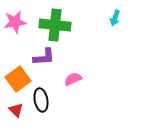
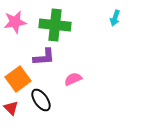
black ellipse: rotated 25 degrees counterclockwise
red triangle: moved 5 px left, 2 px up
